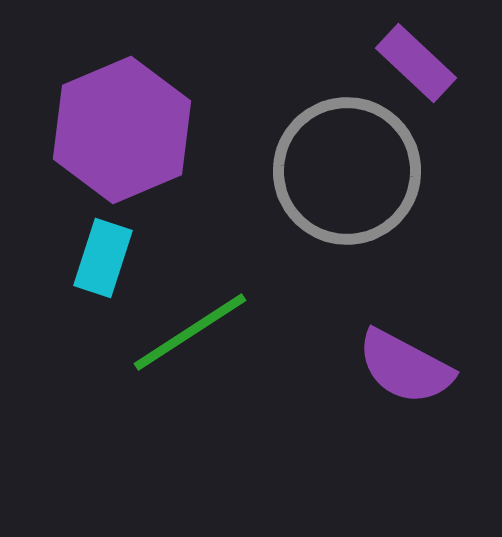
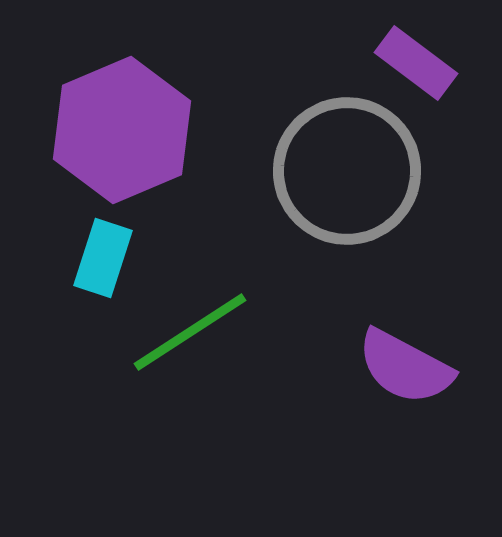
purple rectangle: rotated 6 degrees counterclockwise
